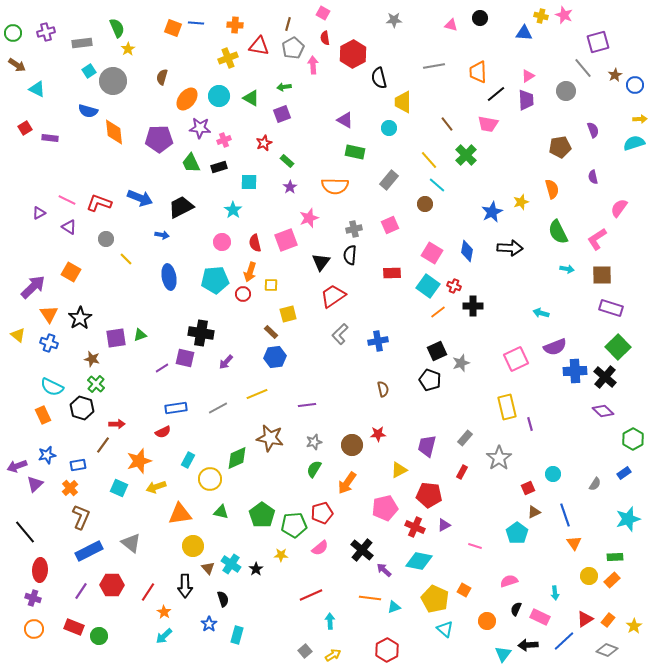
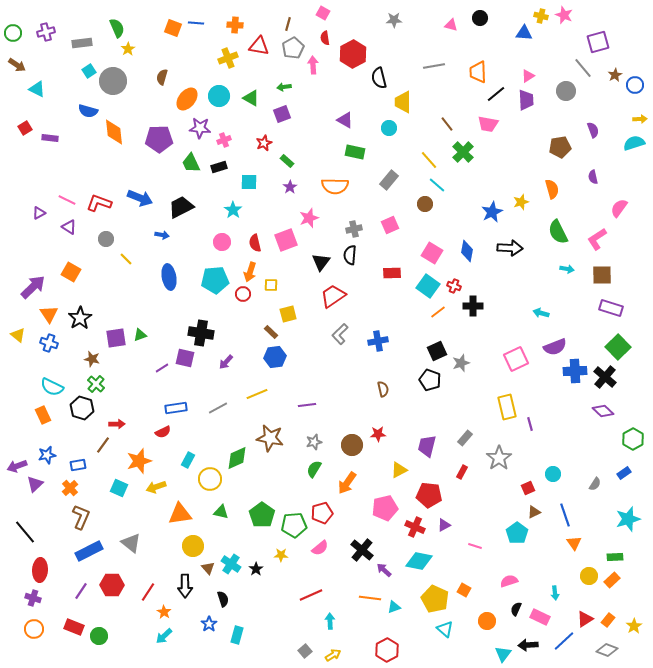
green cross at (466, 155): moved 3 px left, 3 px up
